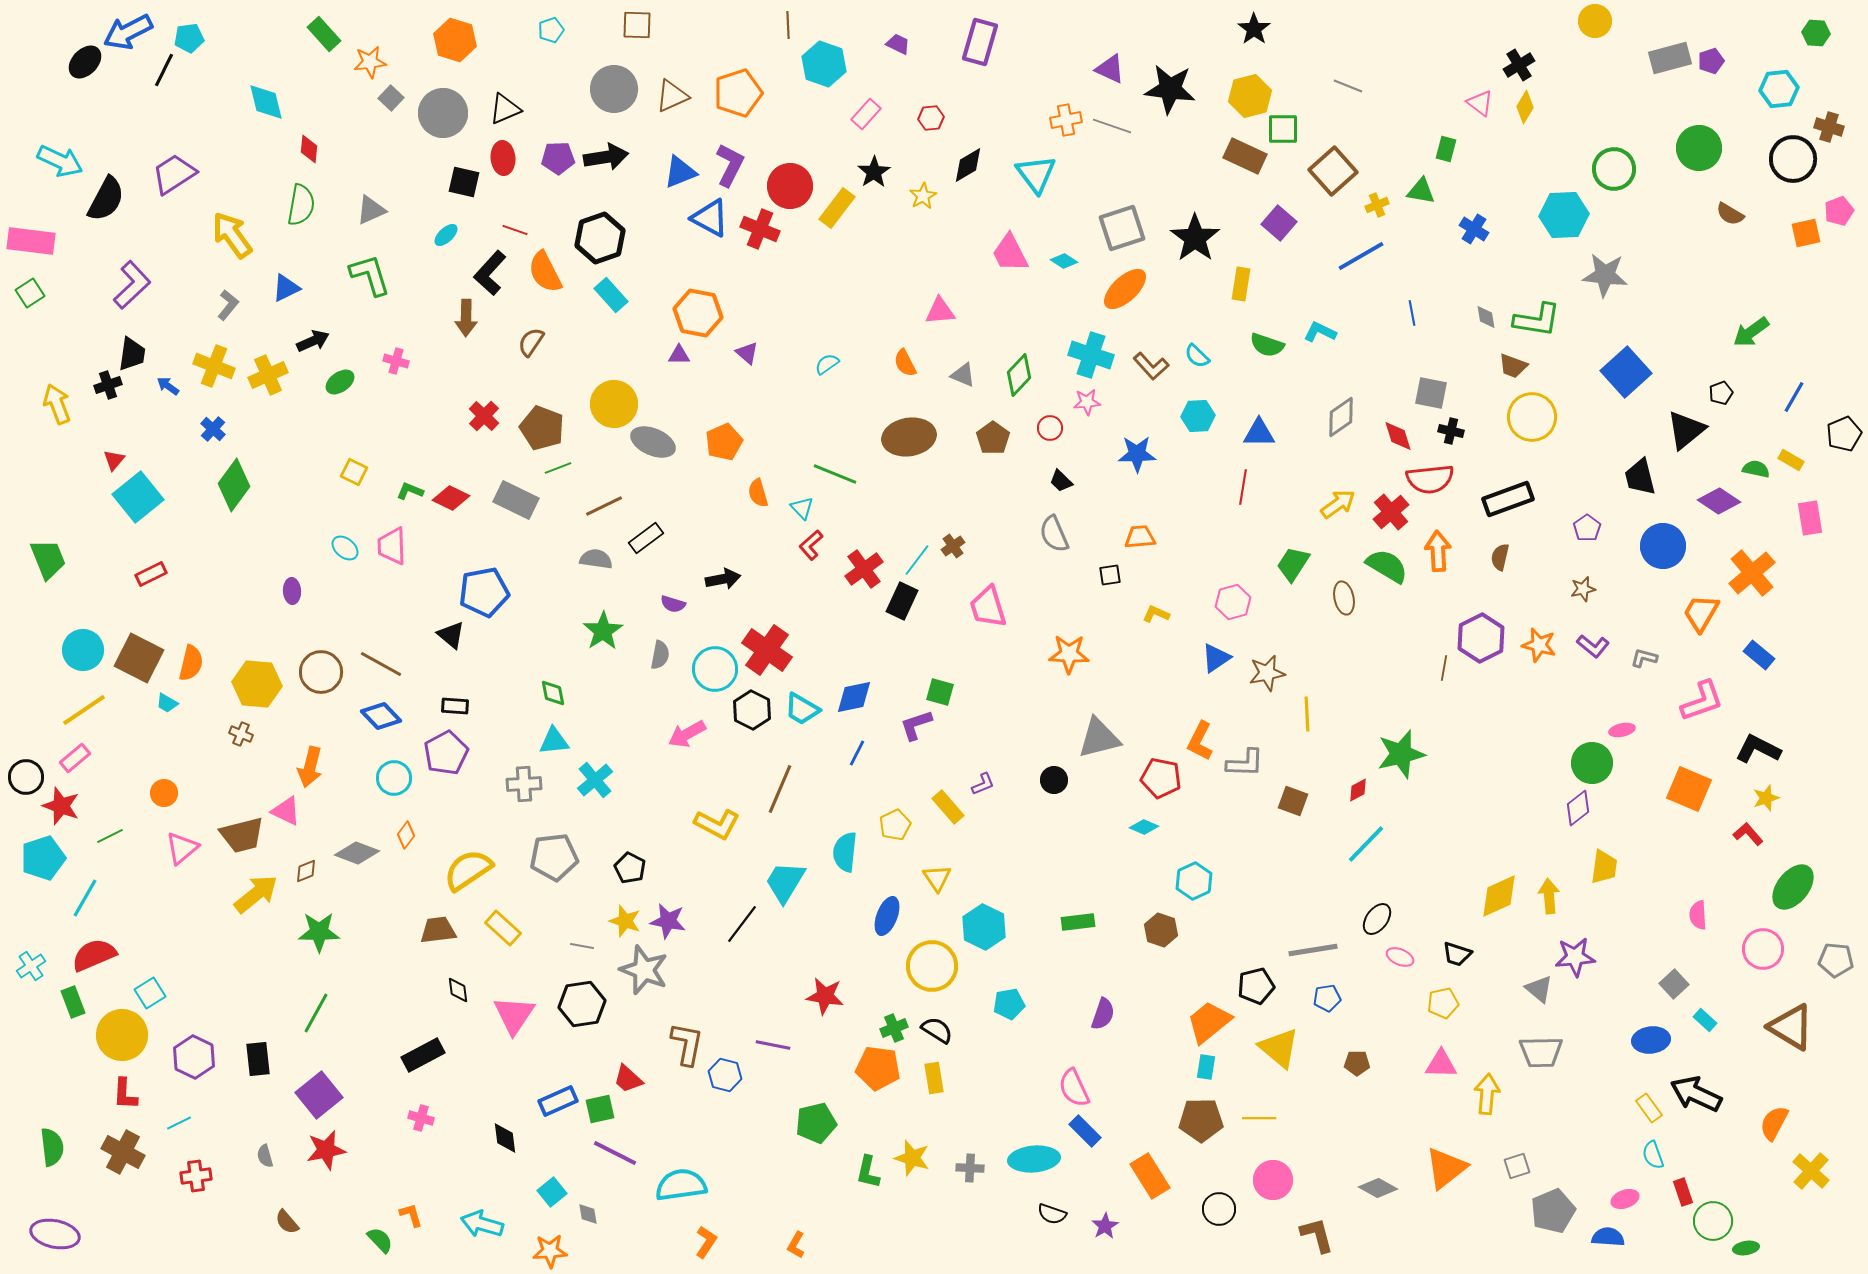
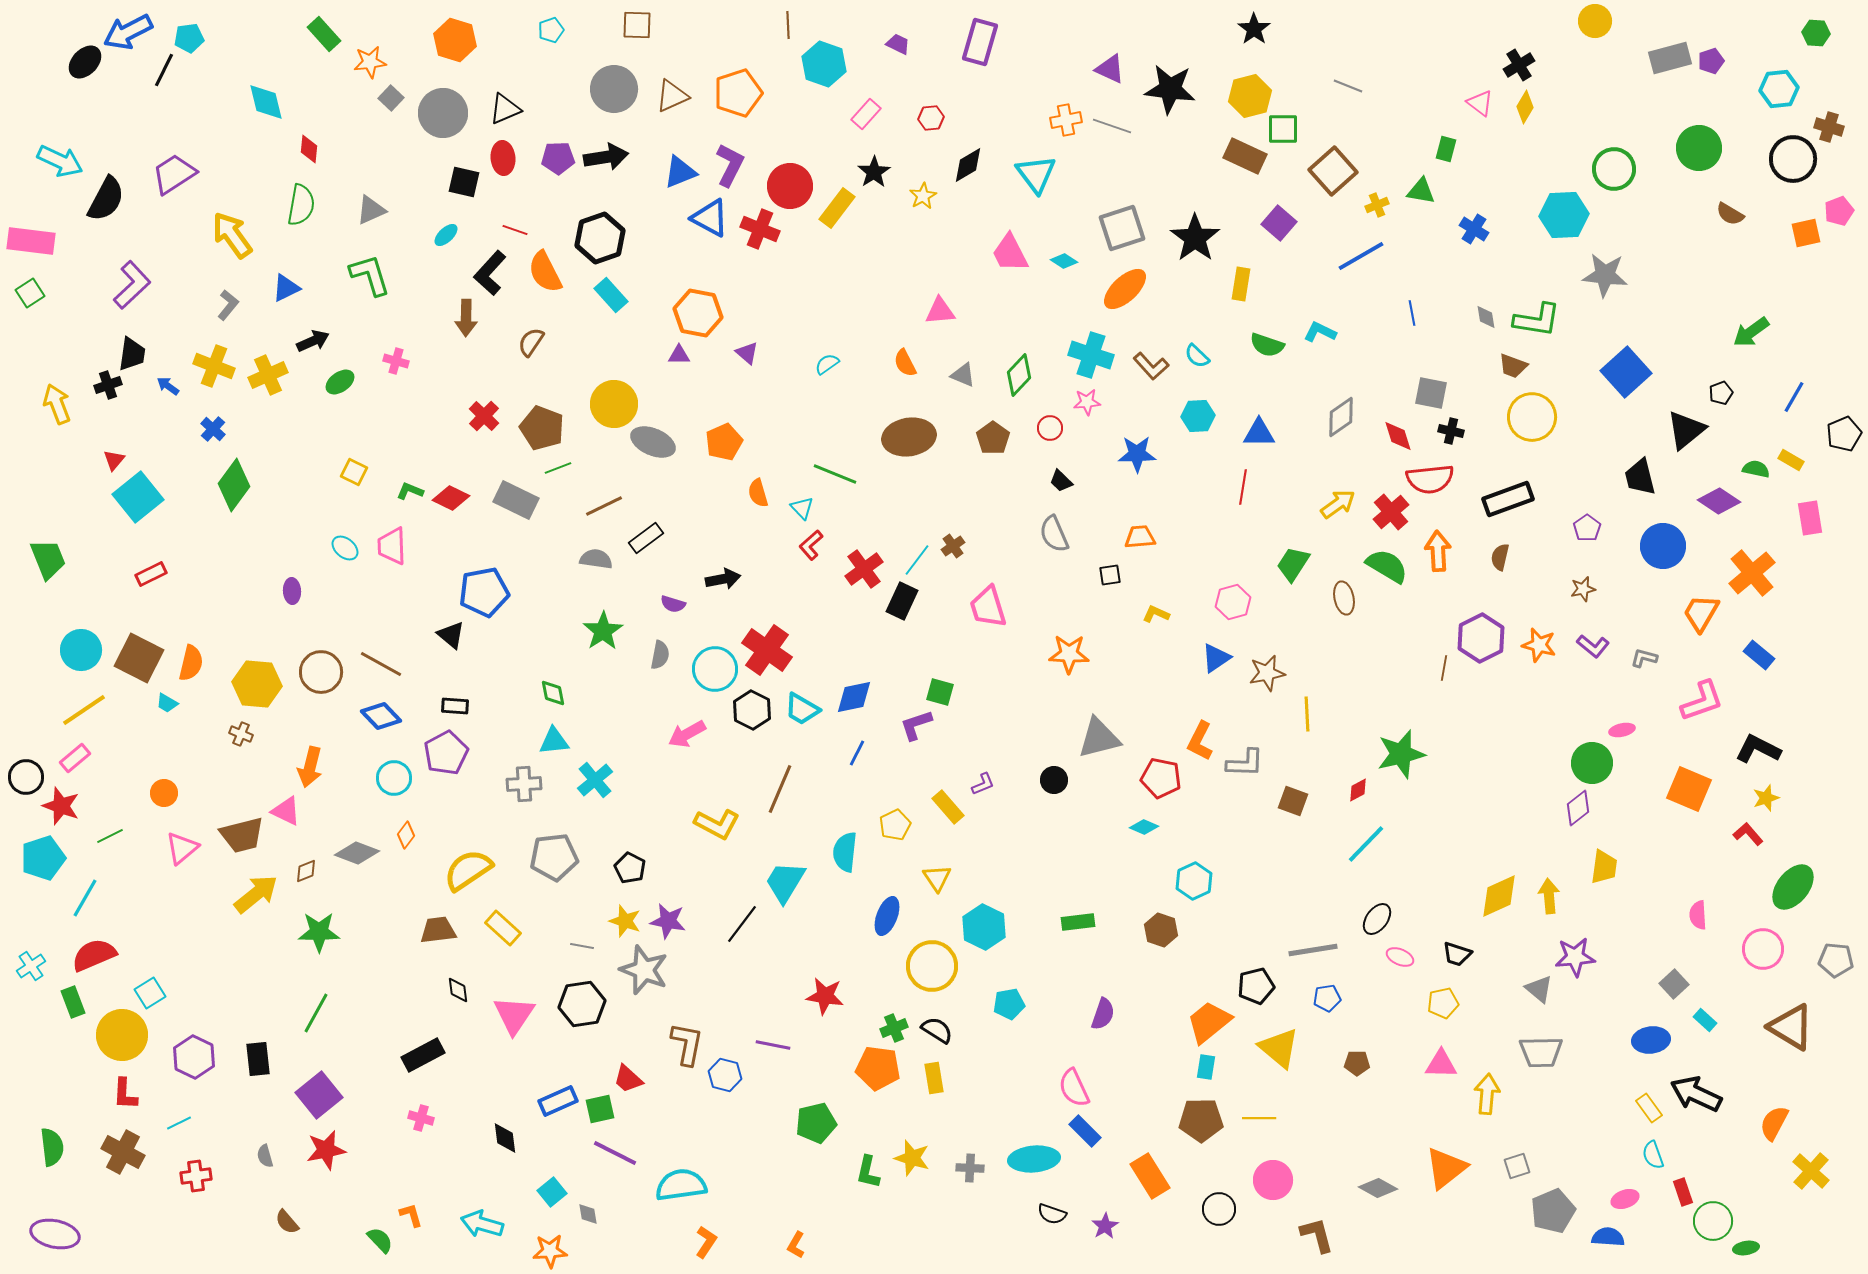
cyan circle at (83, 650): moved 2 px left
